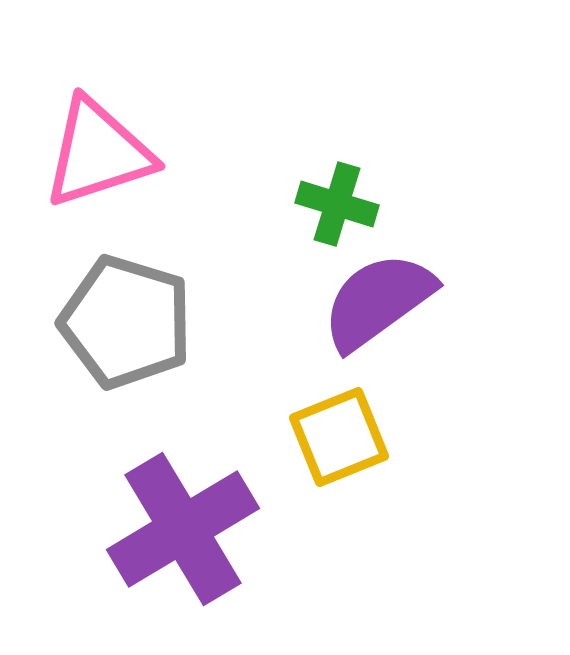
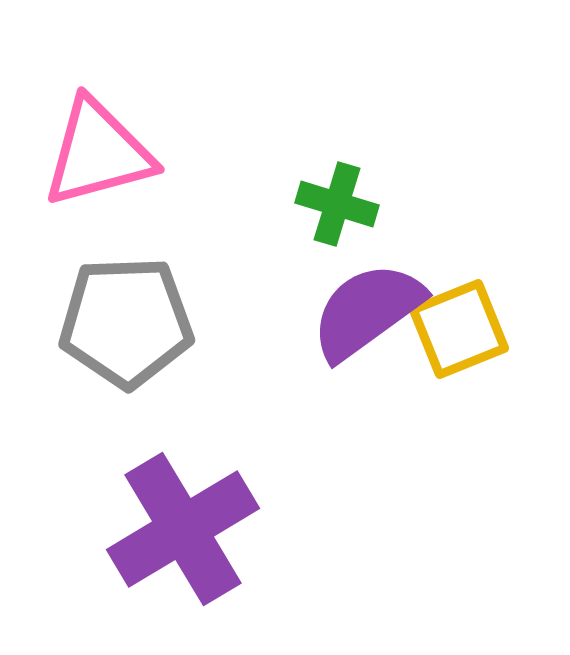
pink triangle: rotated 3 degrees clockwise
purple semicircle: moved 11 px left, 10 px down
gray pentagon: rotated 19 degrees counterclockwise
yellow square: moved 120 px right, 108 px up
